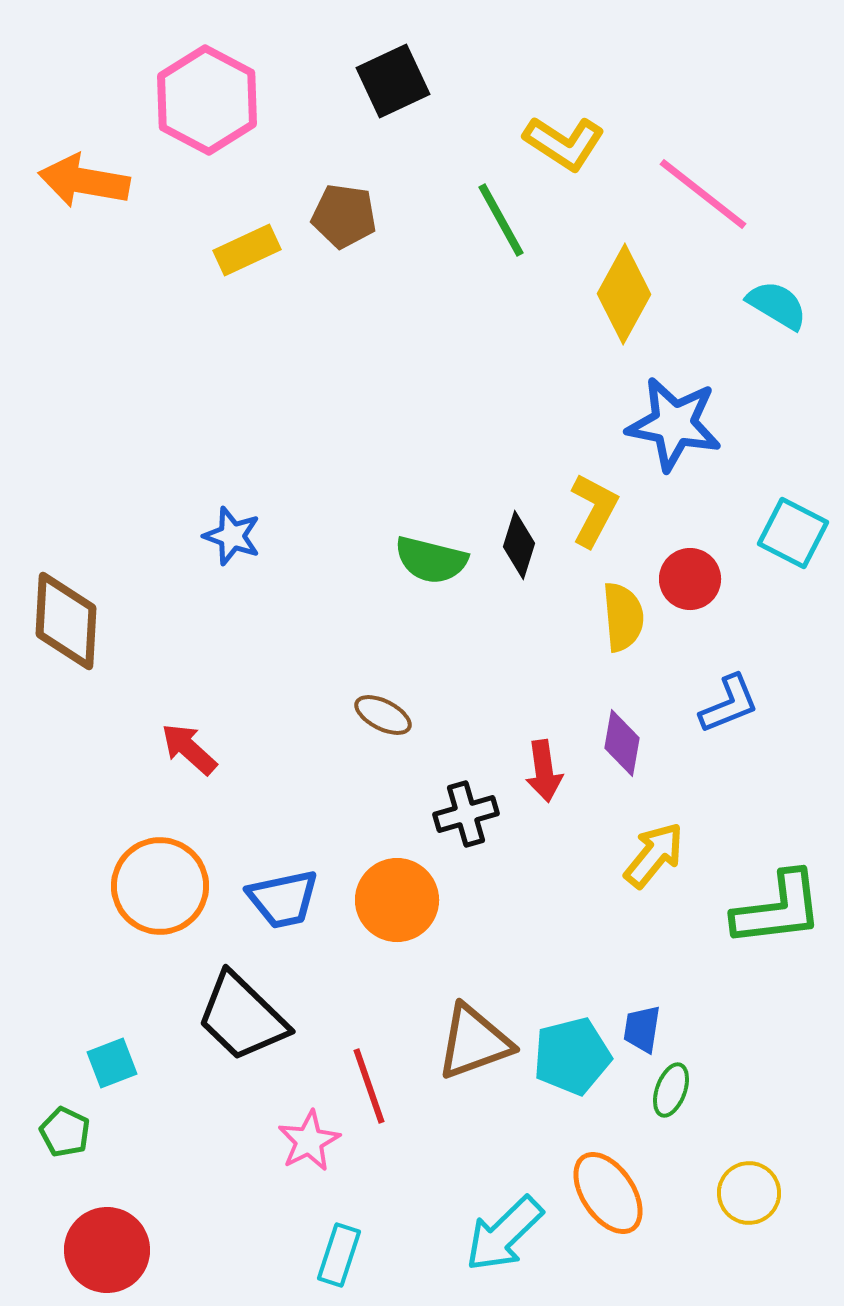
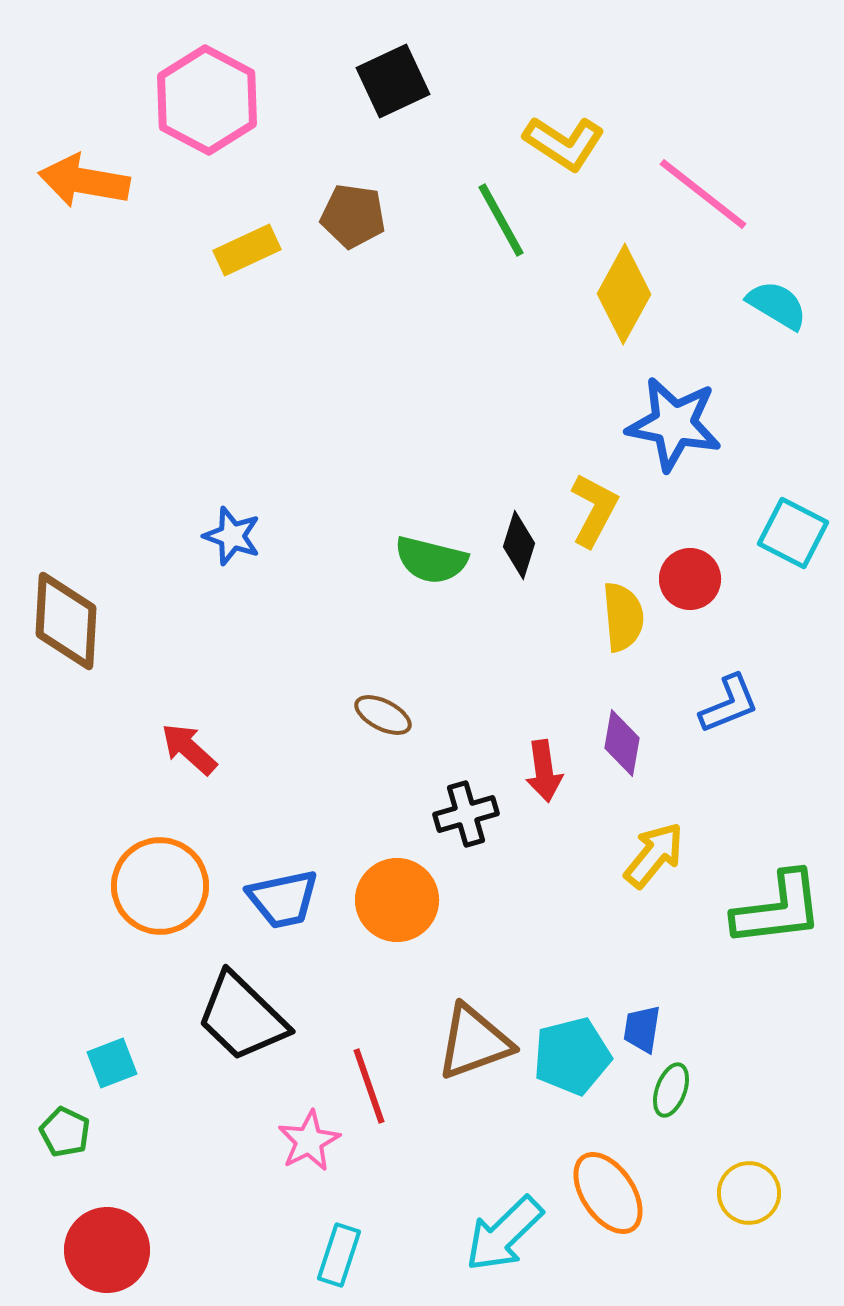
brown pentagon at (344, 216): moved 9 px right
